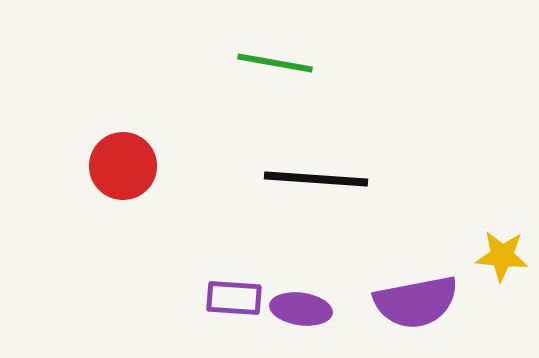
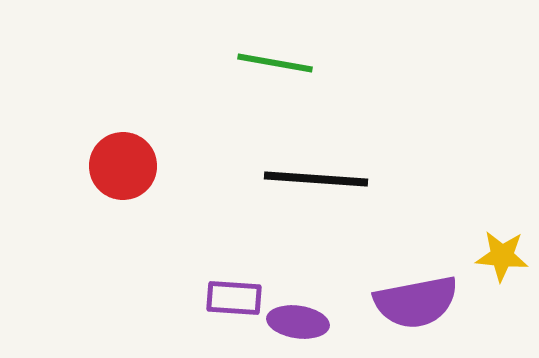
purple ellipse: moved 3 px left, 13 px down
